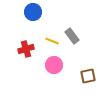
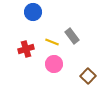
yellow line: moved 1 px down
pink circle: moved 1 px up
brown square: rotated 35 degrees counterclockwise
